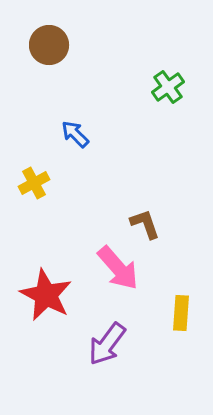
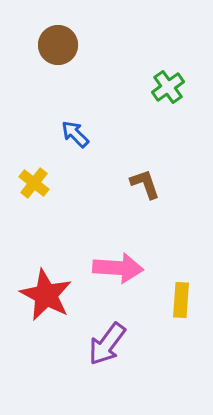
brown circle: moved 9 px right
yellow cross: rotated 24 degrees counterclockwise
brown L-shape: moved 40 px up
pink arrow: rotated 45 degrees counterclockwise
yellow rectangle: moved 13 px up
